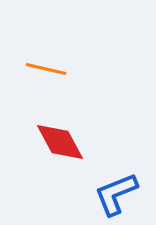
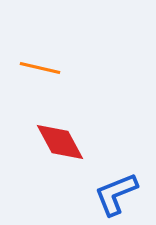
orange line: moved 6 px left, 1 px up
